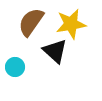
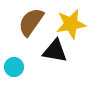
black triangle: rotated 32 degrees counterclockwise
cyan circle: moved 1 px left
